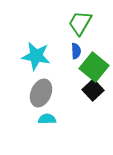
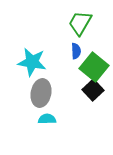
cyan star: moved 4 px left, 6 px down
gray ellipse: rotated 12 degrees counterclockwise
